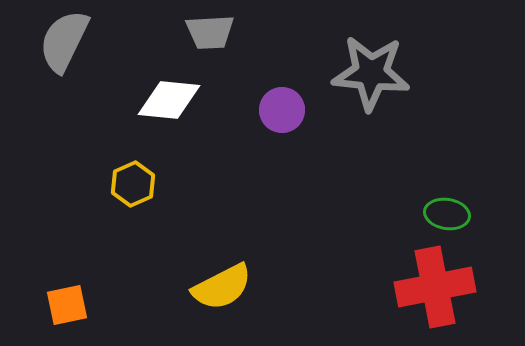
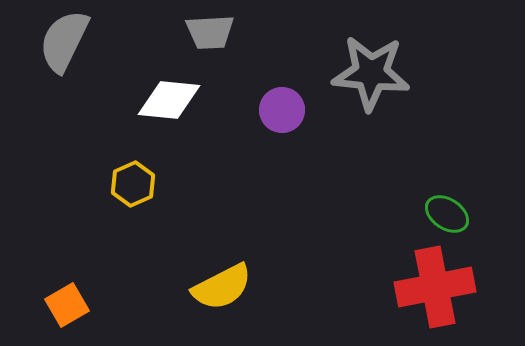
green ellipse: rotated 24 degrees clockwise
orange square: rotated 18 degrees counterclockwise
